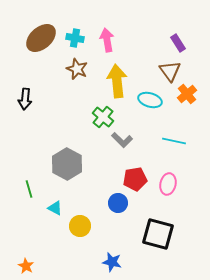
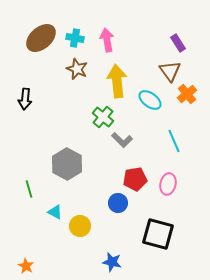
cyan ellipse: rotated 20 degrees clockwise
cyan line: rotated 55 degrees clockwise
cyan triangle: moved 4 px down
